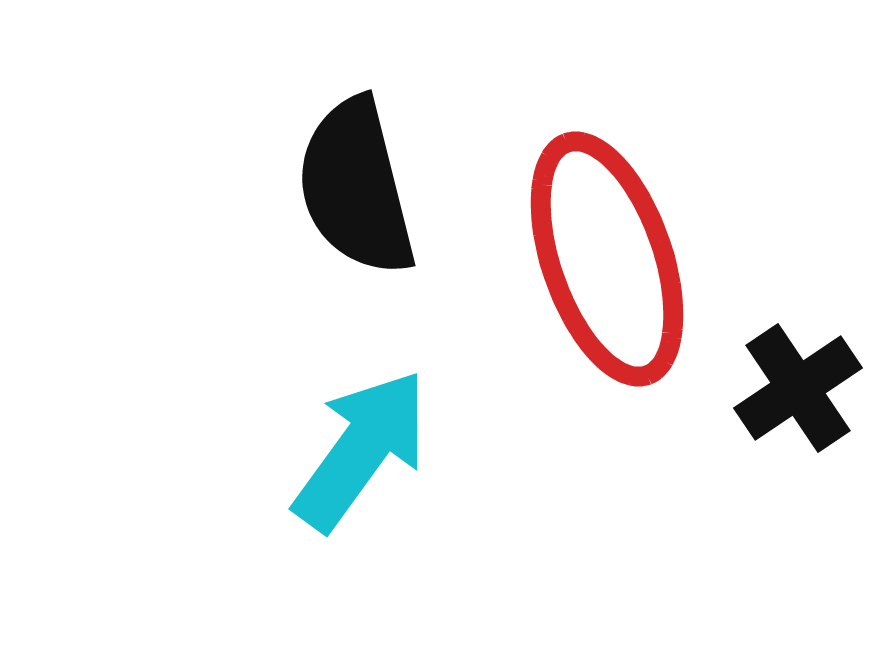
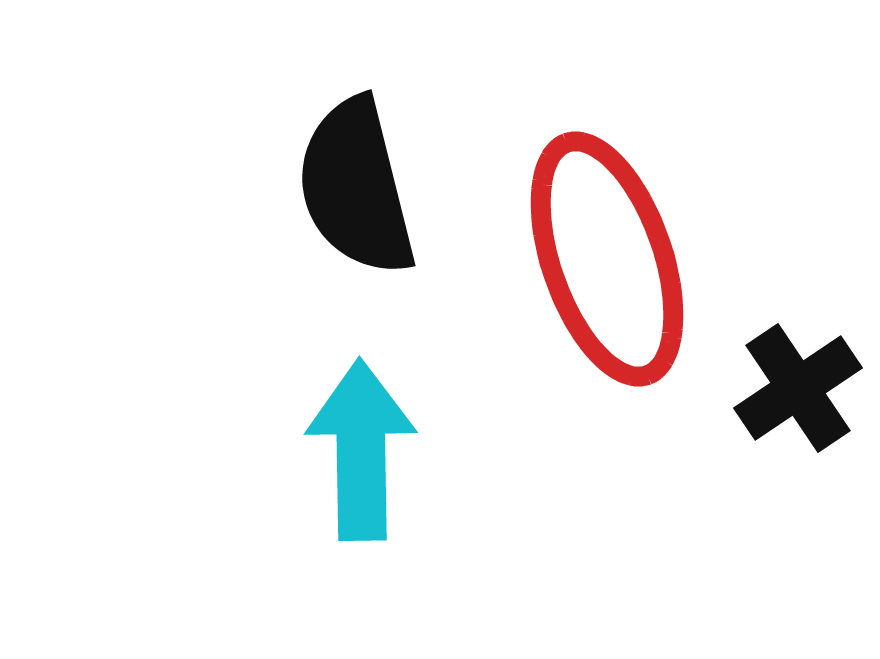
cyan arrow: rotated 37 degrees counterclockwise
